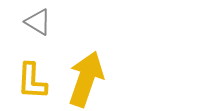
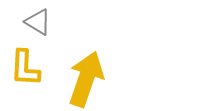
yellow L-shape: moved 7 px left, 13 px up
